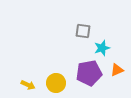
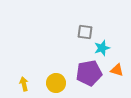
gray square: moved 2 px right, 1 px down
orange triangle: rotated 40 degrees clockwise
yellow arrow: moved 4 px left, 1 px up; rotated 128 degrees counterclockwise
